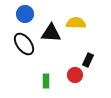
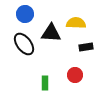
black rectangle: moved 2 px left, 13 px up; rotated 56 degrees clockwise
green rectangle: moved 1 px left, 2 px down
